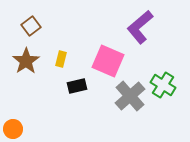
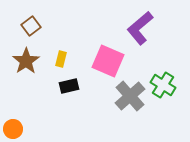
purple L-shape: moved 1 px down
black rectangle: moved 8 px left
